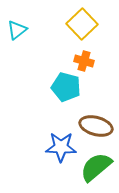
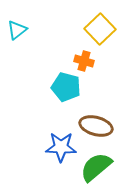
yellow square: moved 18 px right, 5 px down
